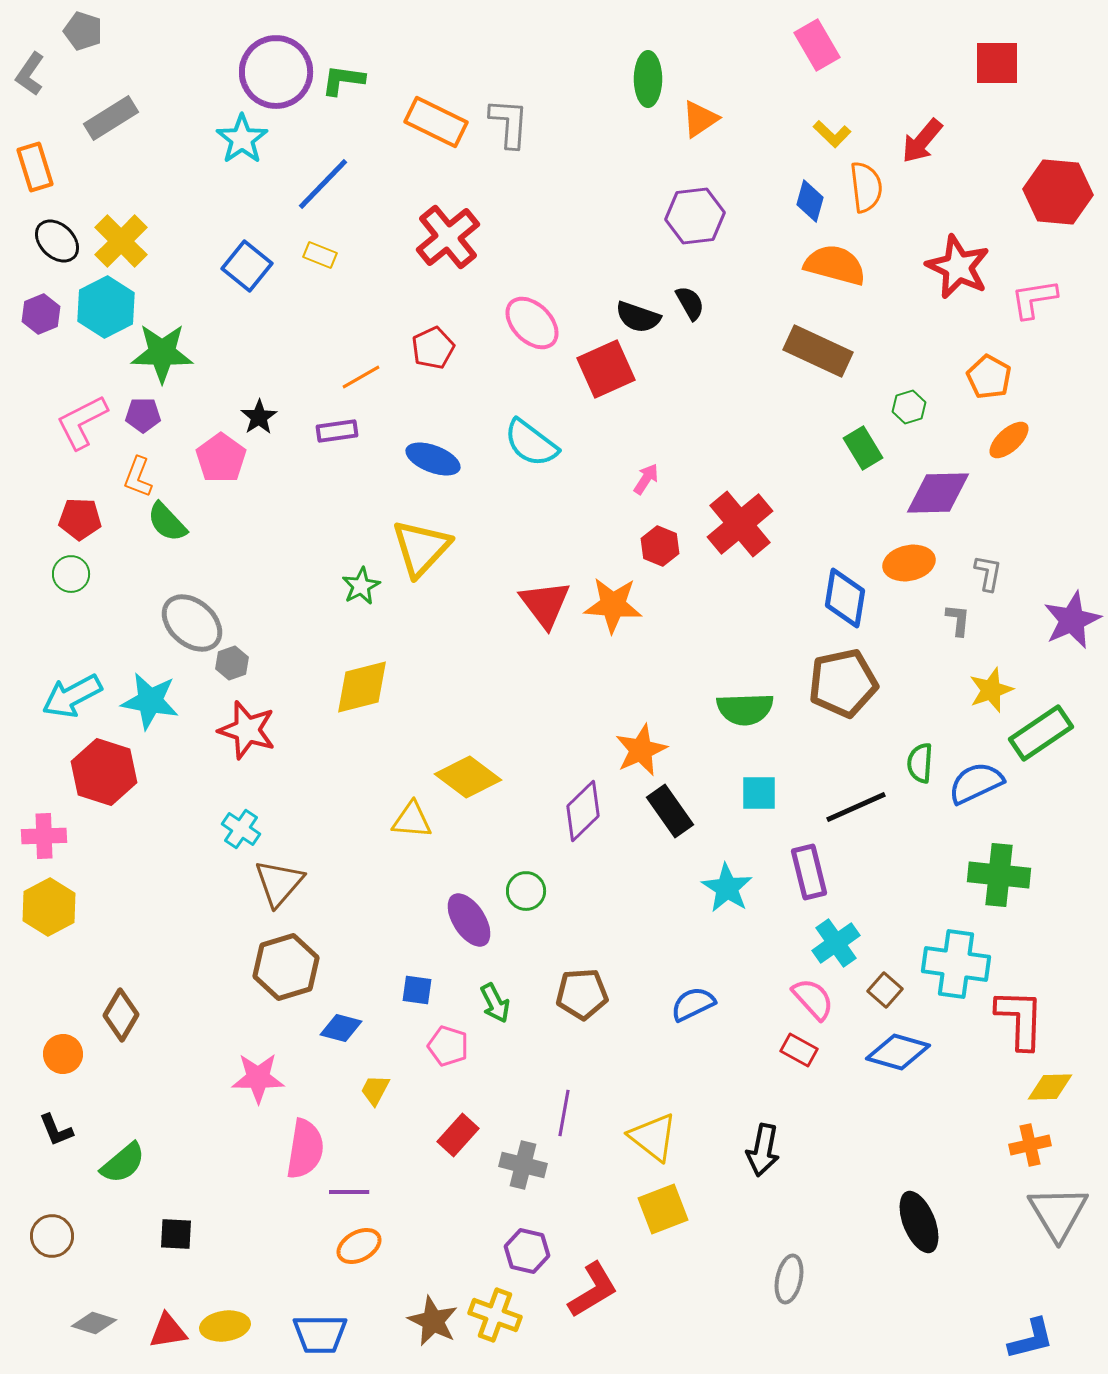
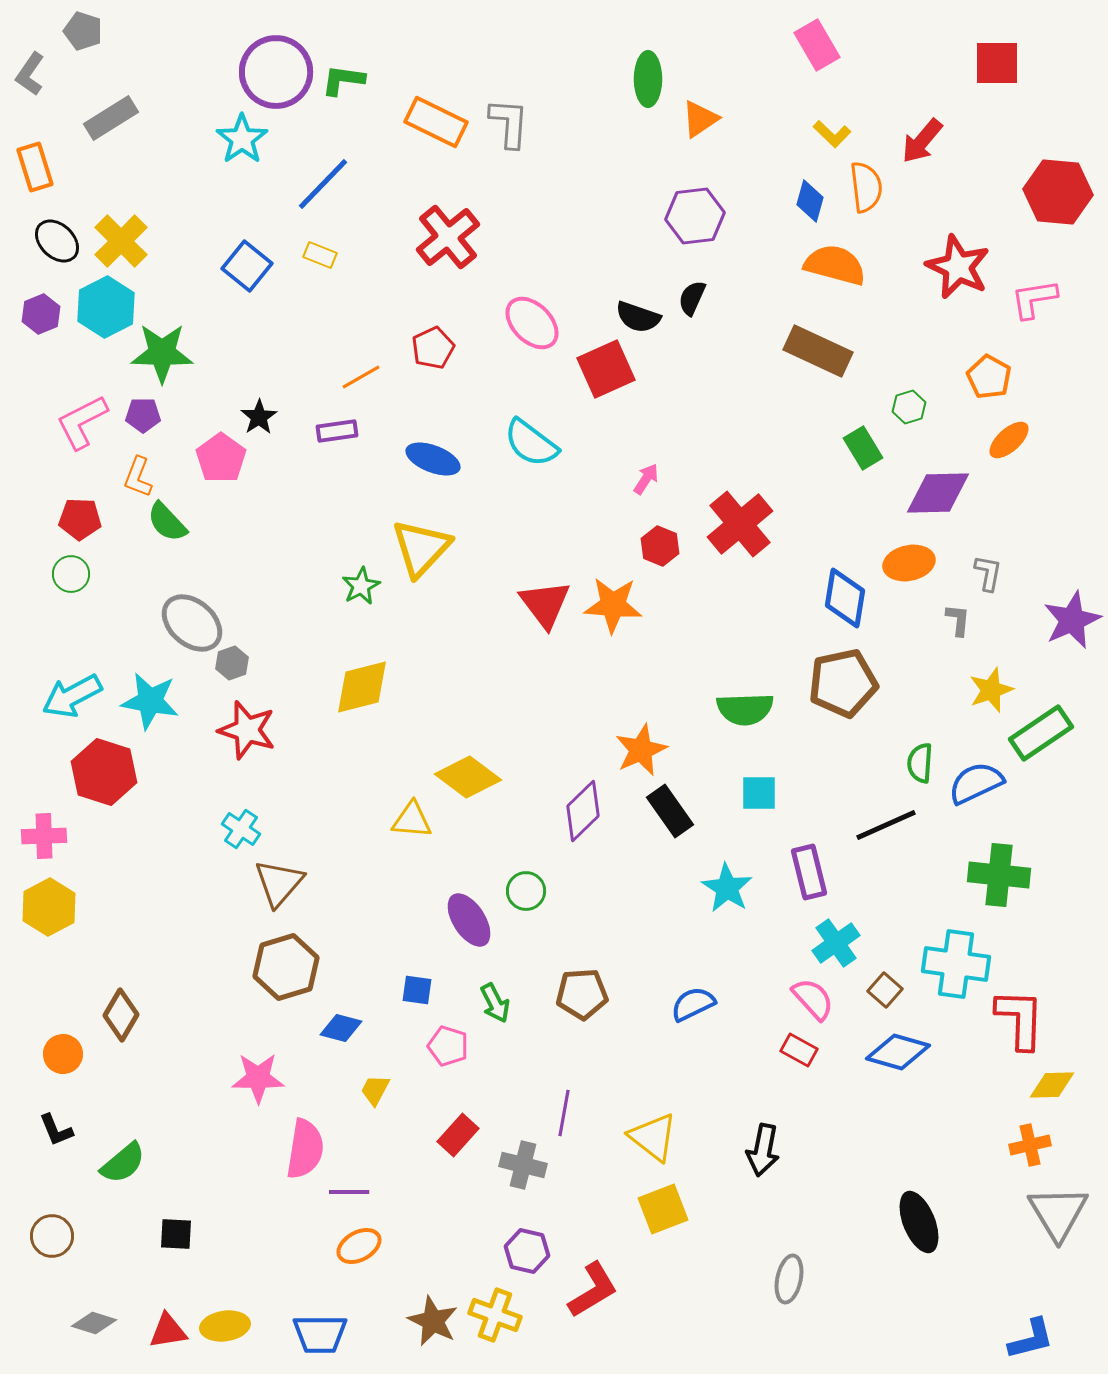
black semicircle at (690, 303): moved 2 px right, 5 px up; rotated 126 degrees counterclockwise
black line at (856, 807): moved 30 px right, 18 px down
yellow diamond at (1050, 1087): moved 2 px right, 2 px up
